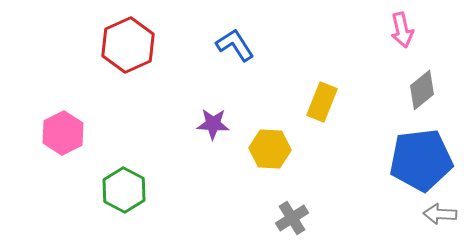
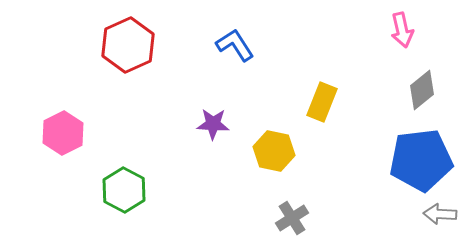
yellow hexagon: moved 4 px right, 2 px down; rotated 9 degrees clockwise
